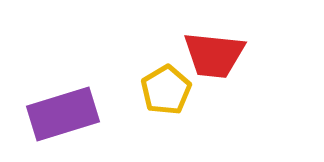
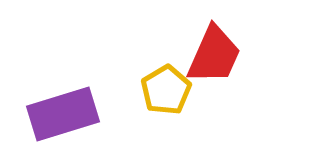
red trapezoid: rotated 72 degrees counterclockwise
